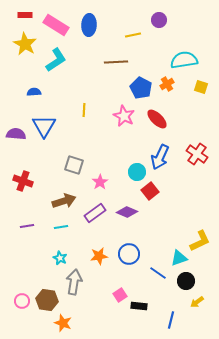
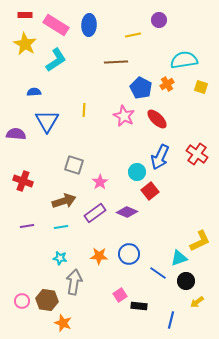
blue triangle at (44, 126): moved 3 px right, 5 px up
orange star at (99, 256): rotated 12 degrees clockwise
cyan star at (60, 258): rotated 16 degrees counterclockwise
